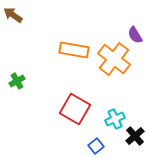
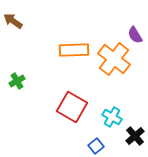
brown arrow: moved 6 px down
orange rectangle: rotated 12 degrees counterclockwise
red square: moved 3 px left, 2 px up
cyan cross: moved 3 px left, 2 px up; rotated 36 degrees counterclockwise
